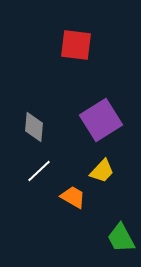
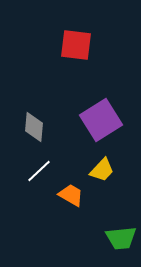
yellow trapezoid: moved 1 px up
orange trapezoid: moved 2 px left, 2 px up
green trapezoid: rotated 68 degrees counterclockwise
